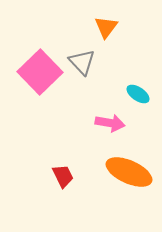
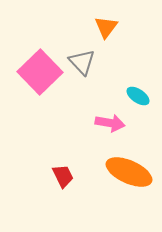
cyan ellipse: moved 2 px down
